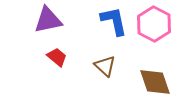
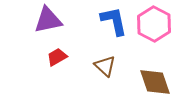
red trapezoid: rotated 70 degrees counterclockwise
